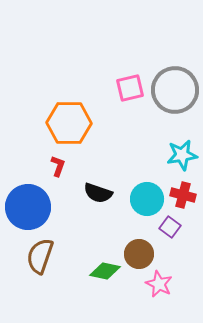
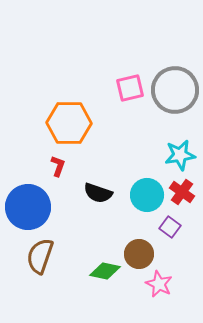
cyan star: moved 2 px left
red cross: moved 1 px left, 3 px up; rotated 20 degrees clockwise
cyan circle: moved 4 px up
